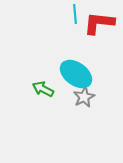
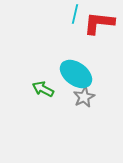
cyan line: rotated 18 degrees clockwise
